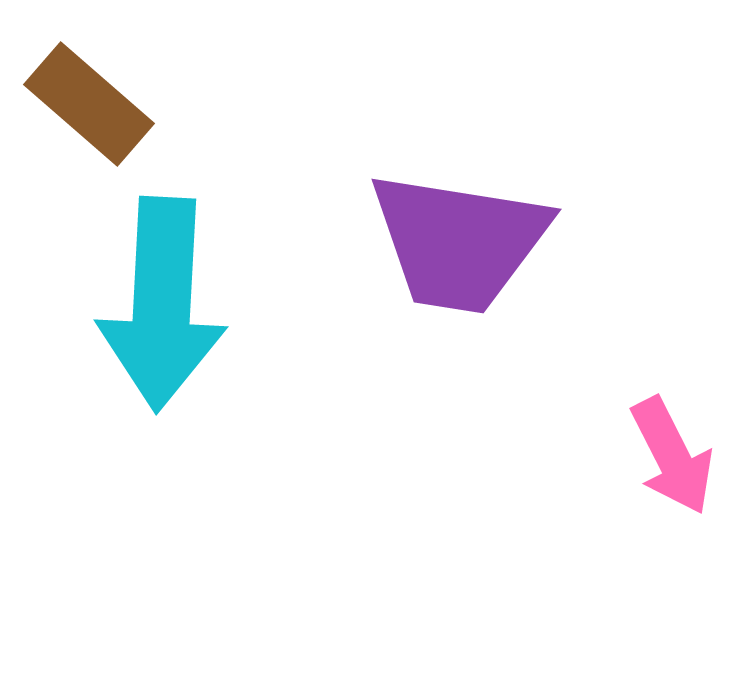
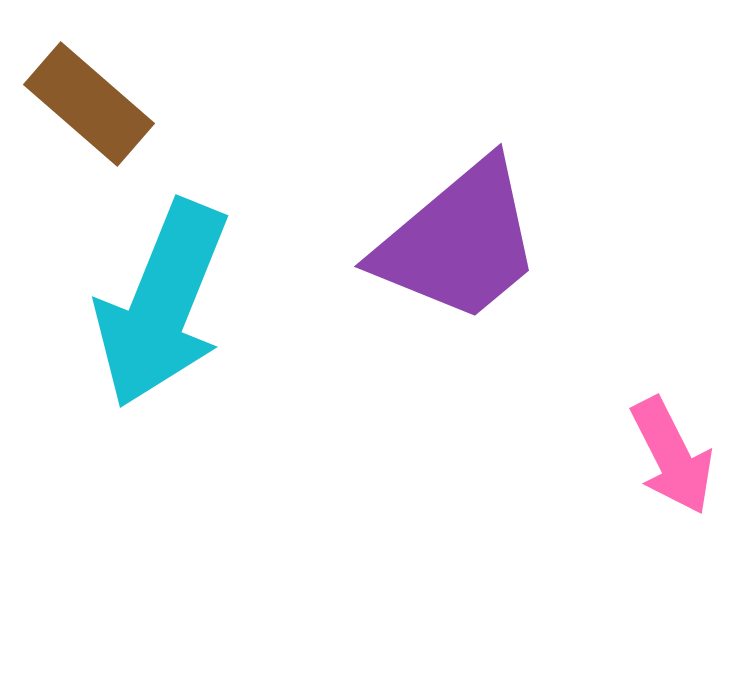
purple trapezoid: rotated 49 degrees counterclockwise
cyan arrow: rotated 19 degrees clockwise
